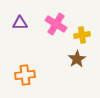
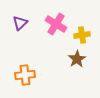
purple triangle: rotated 42 degrees counterclockwise
